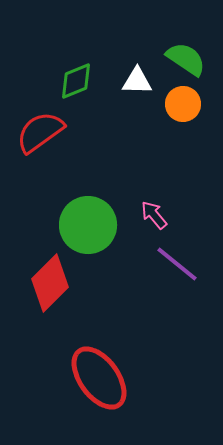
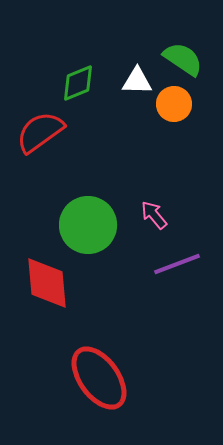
green semicircle: moved 3 px left
green diamond: moved 2 px right, 2 px down
orange circle: moved 9 px left
purple line: rotated 60 degrees counterclockwise
red diamond: moved 3 px left; rotated 50 degrees counterclockwise
